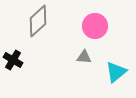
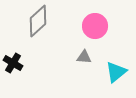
black cross: moved 3 px down
